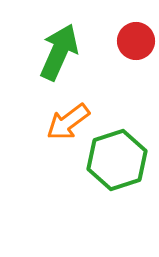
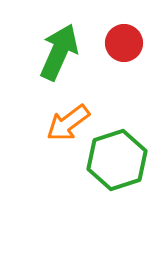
red circle: moved 12 px left, 2 px down
orange arrow: moved 1 px down
